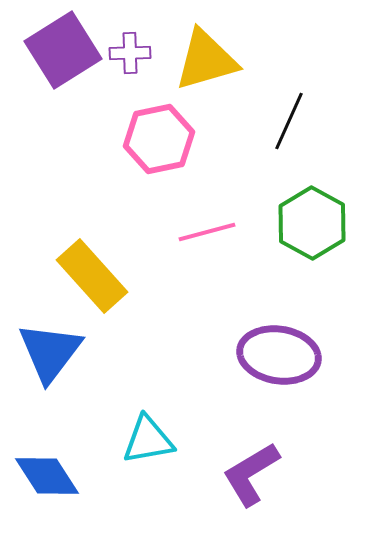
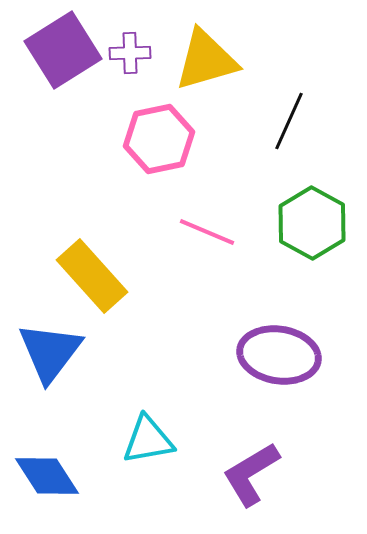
pink line: rotated 38 degrees clockwise
